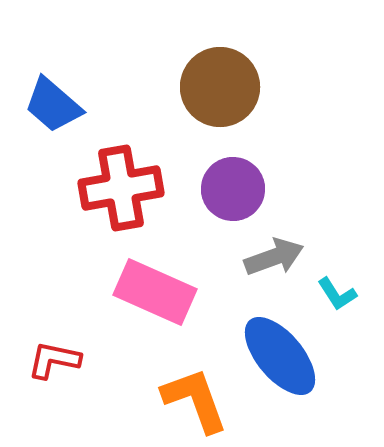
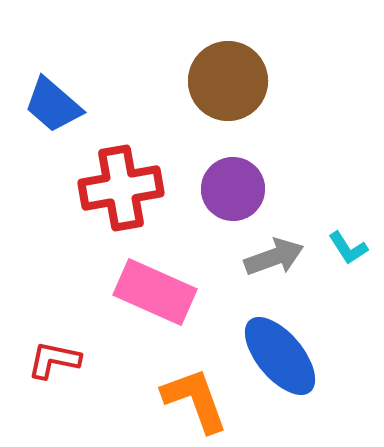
brown circle: moved 8 px right, 6 px up
cyan L-shape: moved 11 px right, 46 px up
